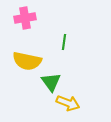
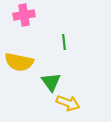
pink cross: moved 1 px left, 3 px up
green line: rotated 14 degrees counterclockwise
yellow semicircle: moved 8 px left, 1 px down
